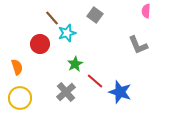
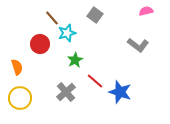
pink semicircle: rotated 72 degrees clockwise
gray L-shape: rotated 30 degrees counterclockwise
green star: moved 4 px up
